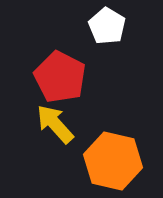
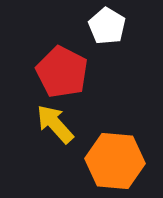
red pentagon: moved 2 px right, 5 px up
orange hexagon: moved 2 px right; rotated 8 degrees counterclockwise
